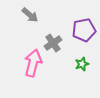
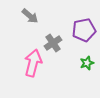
gray arrow: moved 1 px down
green star: moved 5 px right, 1 px up
